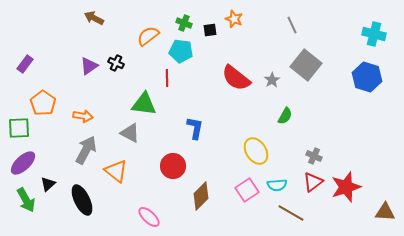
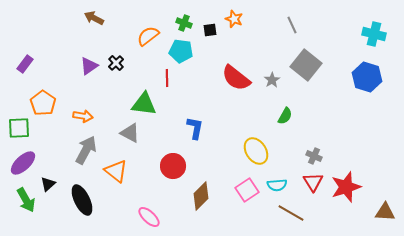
black cross: rotated 21 degrees clockwise
red triangle: rotated 25 degrees counterclockwise
